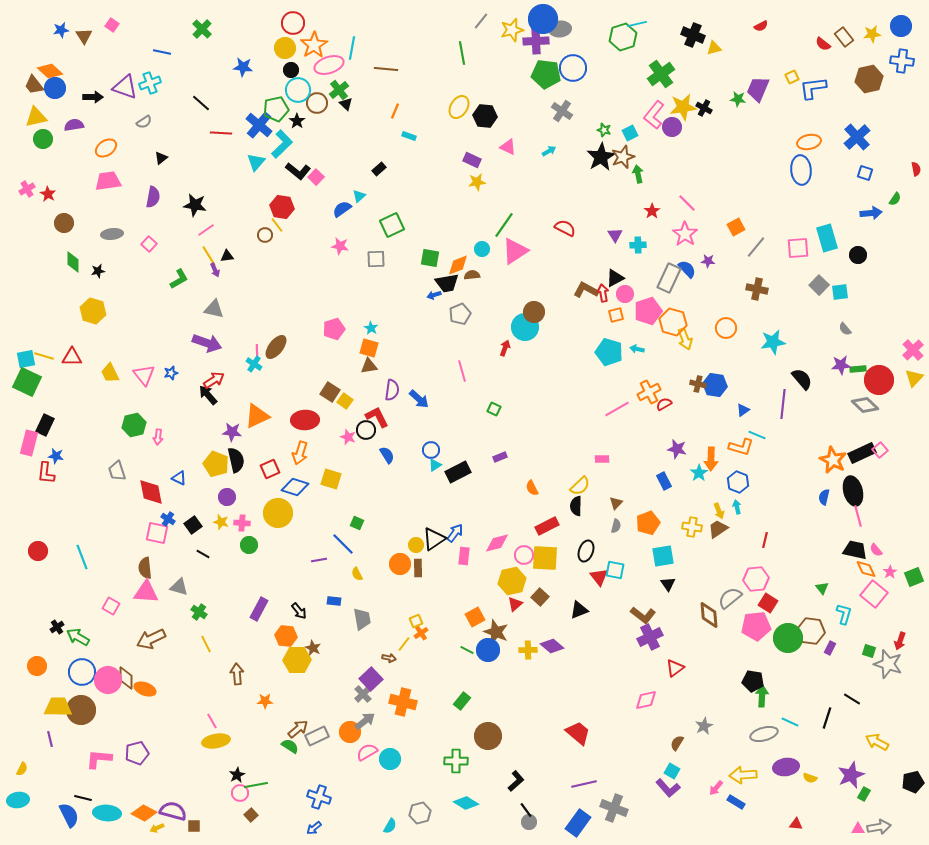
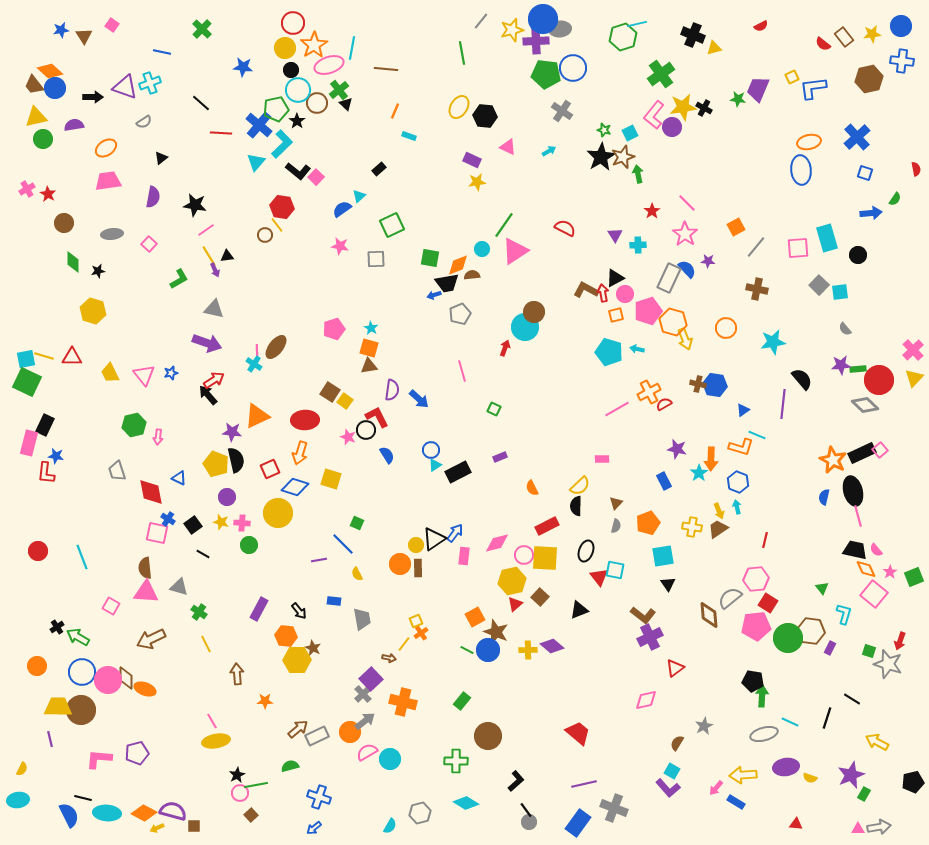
green semicircle at (290, 746): moved 20 px down; rotated 48 degrees counterclockwise
